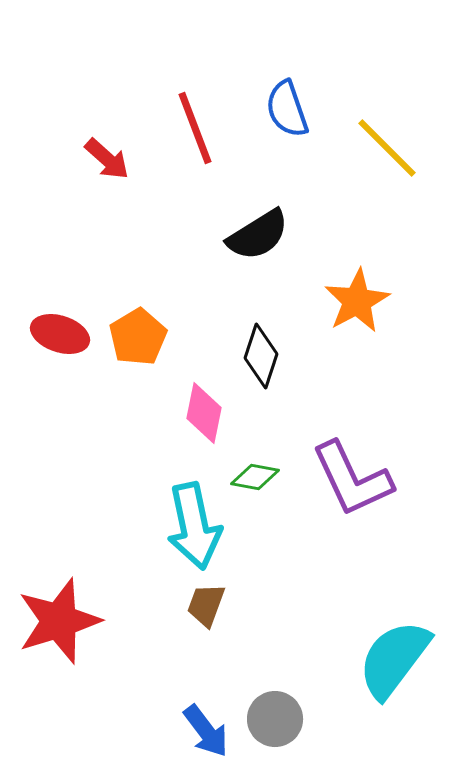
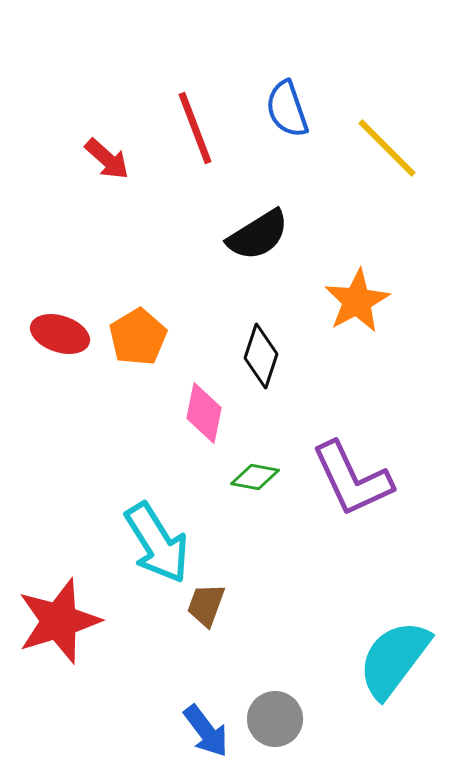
cyan arrow: moved 37 px left, 17 px down; rotated 20 degrees counterclockwise
